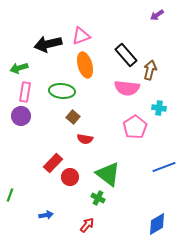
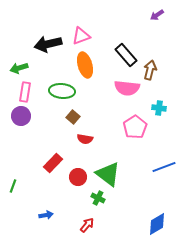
red circle: moved 8 px right
green line: moved 3 px right, 9 px up
